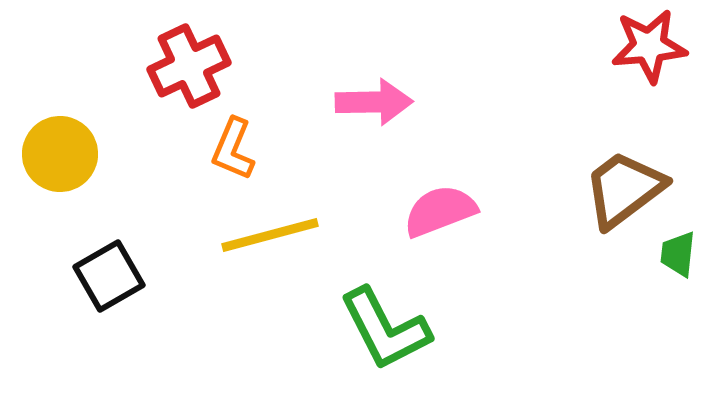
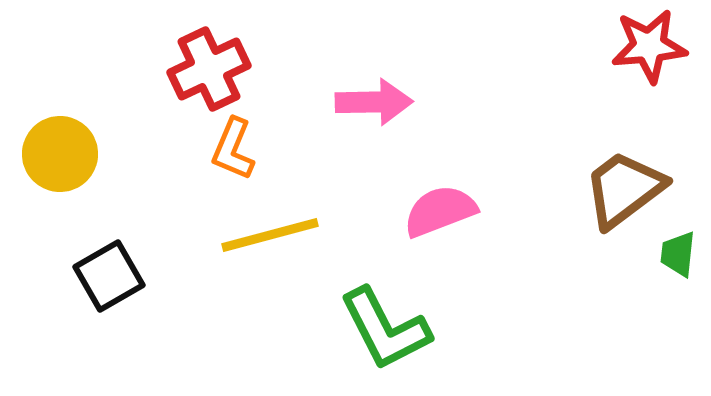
red cross: moved 20 px right, 3 px down
